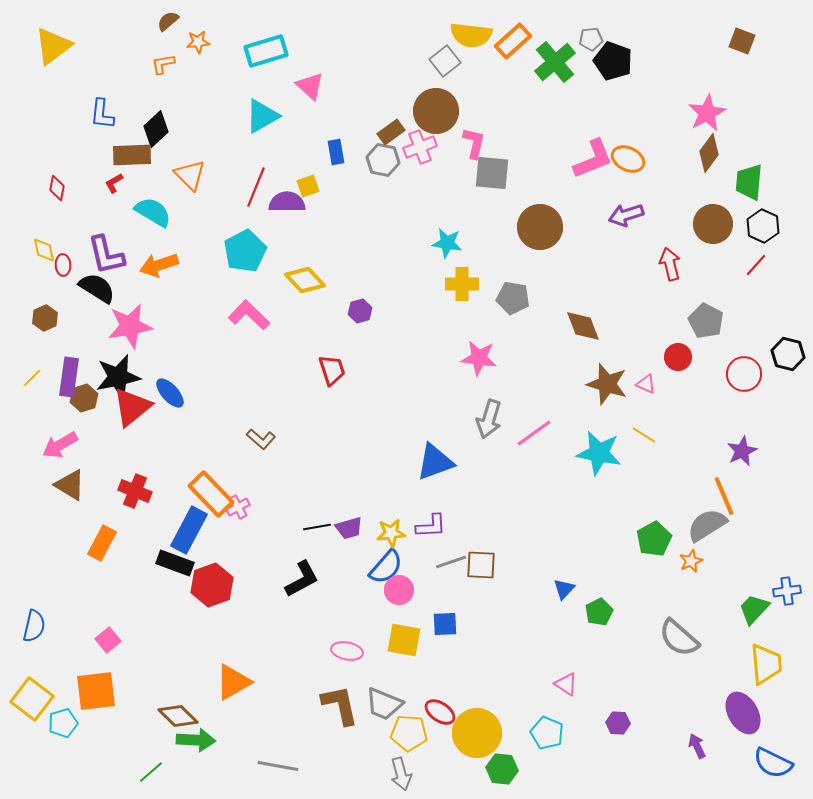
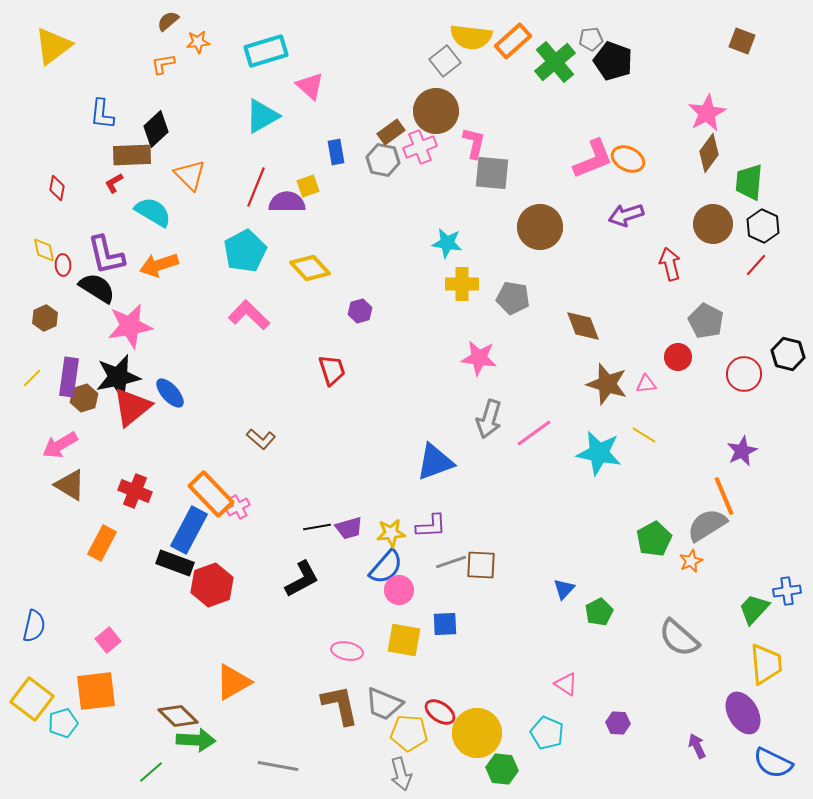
yellow semicircle at (471, 35): moved 2 px down
yellow diamond at (305, 280): moved 5 px right, 12 px up
pink triangle at (646, 384): rotated 30 degrees counterclockwise
